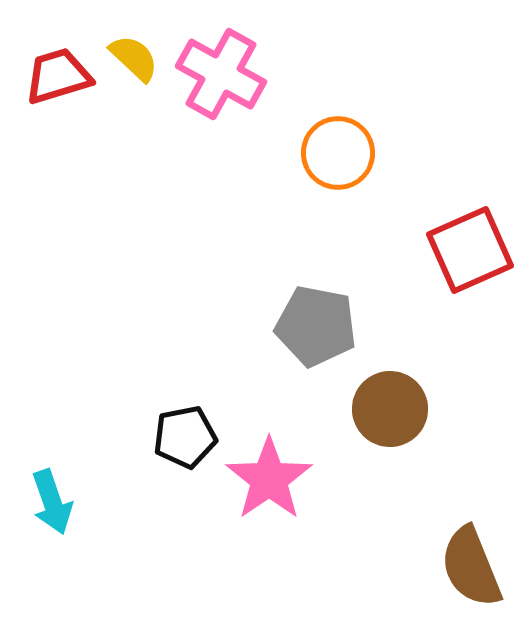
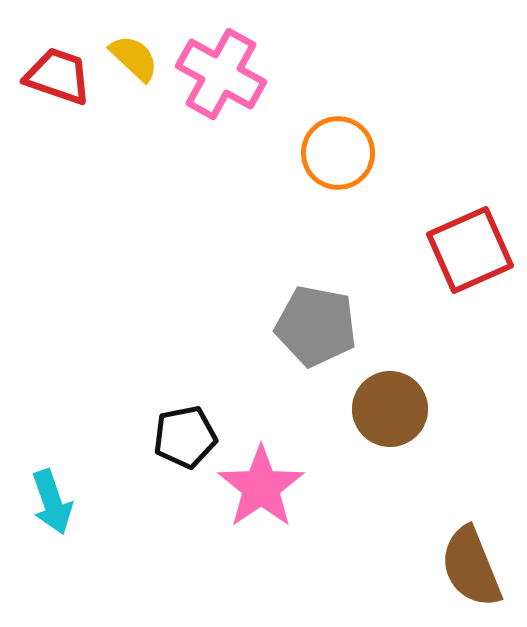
red trapezoid: rotated 36 degrees clockwise
pink star: moved 8 px left, 8 px down
